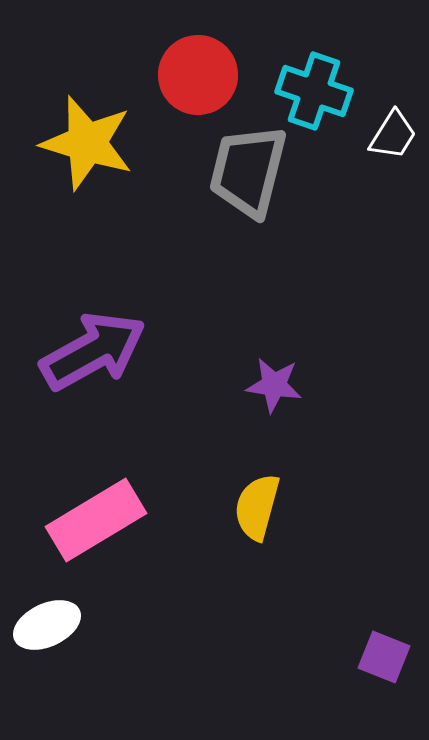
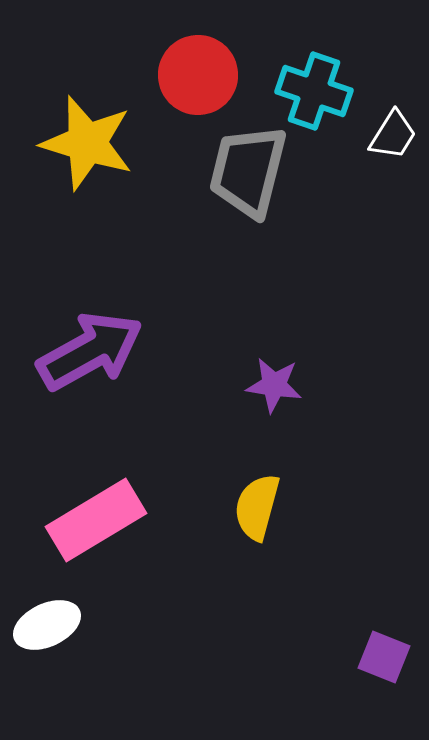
purple arrow: moved 3 px left
